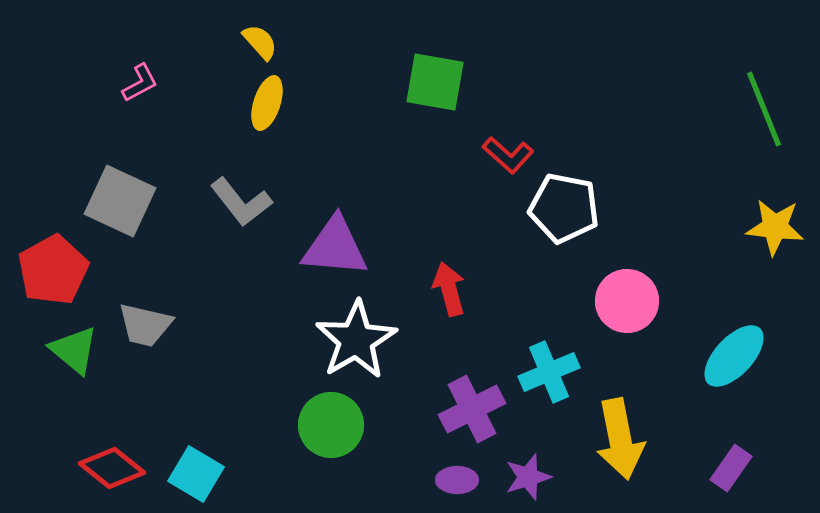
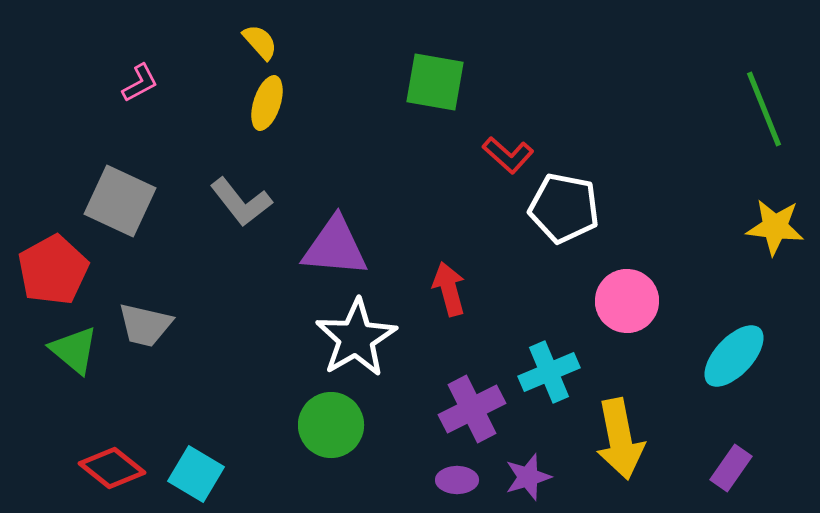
white star: moved 2 px up
